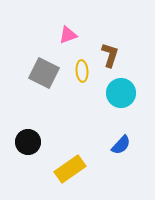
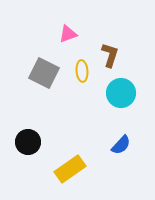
pink triangle: moved 1 px up
